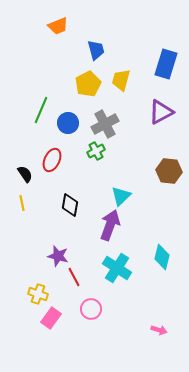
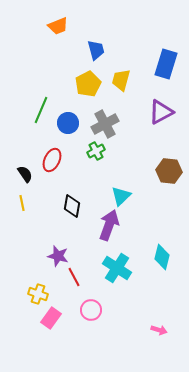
black diamond: moved 2 px right, 1 px down
purple arrow: moved 1 px left
pink circle: moved 1 px down
